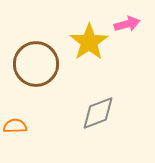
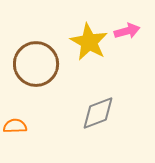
pink arrow: moved 7 px down
yellow star: rotated 9 degrees counterclockwise
